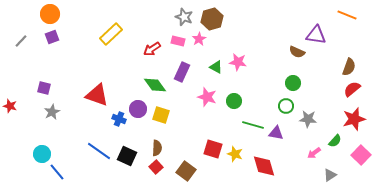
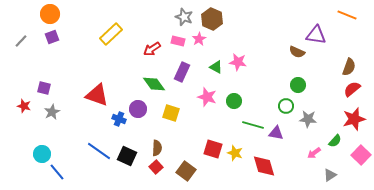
brown hexagon at (212, 19): rotated 20 degrees counterclockwise
green circle at (293, 83): moved 5 px right, 2 px down
green diamond at (155, 85): moved 1 px left, 1 px up
red star at (10, 106): moved 14 px right
yellow square at (161, 115): moved 10 px right, 2 px up
yellow star at (235, 154): moved 1 px up
